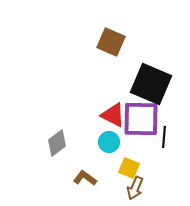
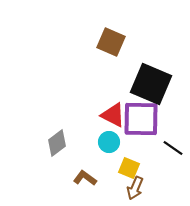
black line: moved 9 px right, 11 px down; rotated 60 degrees counterclockwise
